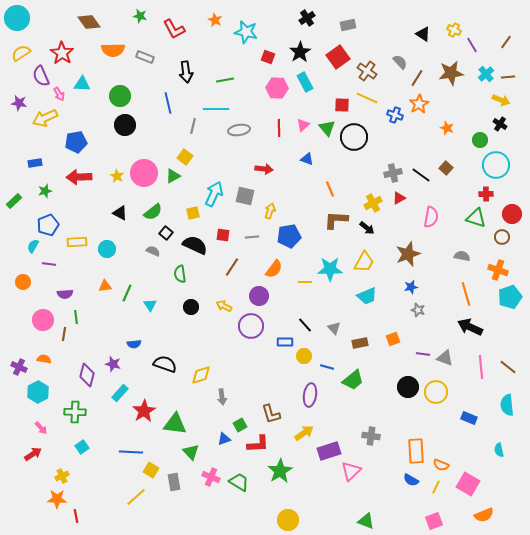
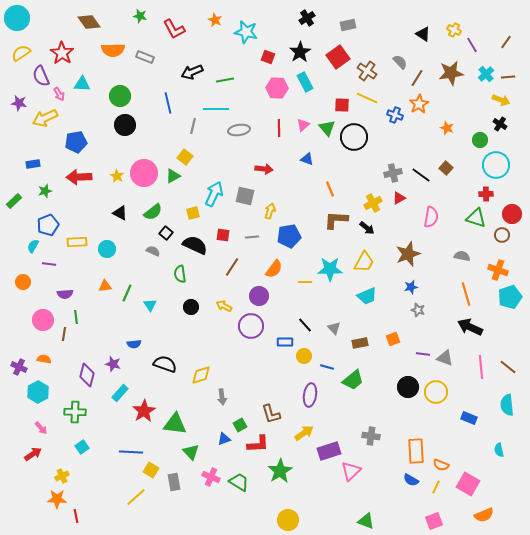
black arrow at (186, 72): moved 6 px right; rotated 75 degrees clockwise
blue rectangle at (35, 163): moved 2 px left, 1 px down
brown circle at (502, 237): moved 2 px up
